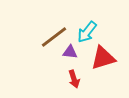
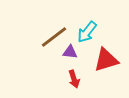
red triangle: moved 3 px right, 2 px down
